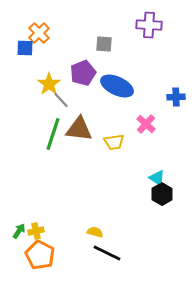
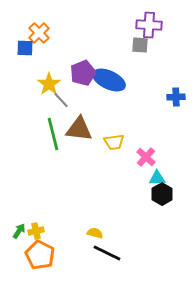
gray square: moved 36 px right, 1 px down
blue ellipse: moved 8 px left, 6 px up
pink cross: moved 33 px down
green line: rotated 32 degrees counterclockwise
cyan triangle: rotated 36 degrees counterclockwise
yellow semicircle: moved 1 px down
